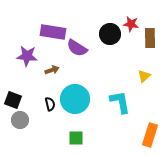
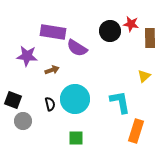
black circle: moved 3 px up
gray circle: moved 3 px right, 1 px down
orange rectangle: moved 14 px left, 4 px up
